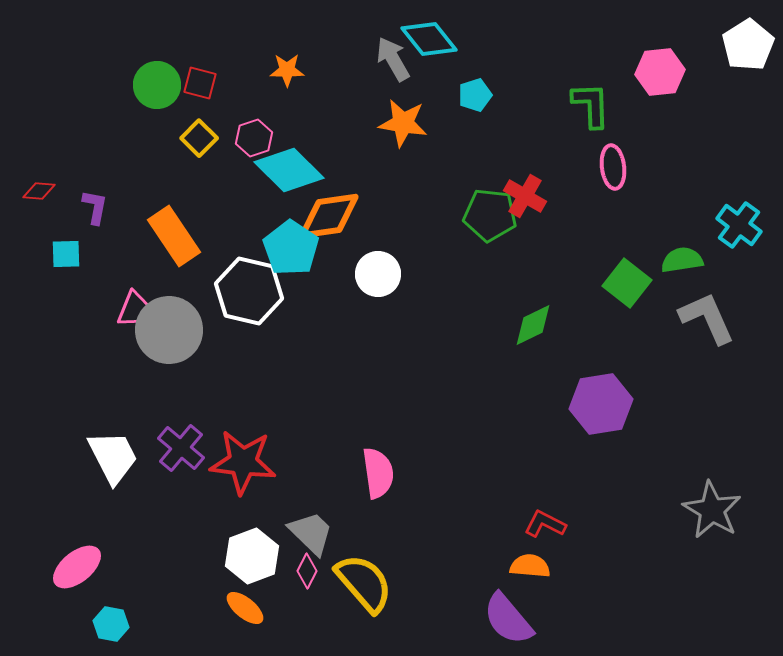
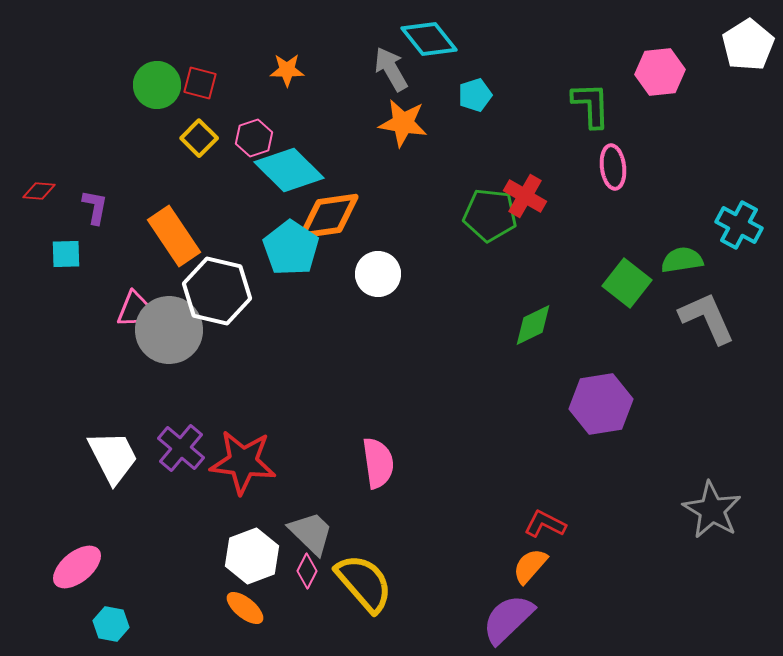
gray arrow at (393, 59): moved 2 px left, 10 px down
cyan cross at (739, 225): rotated 9 degrees counterclockwise
white hexagon at (249, 291): moved 32 px left
pink semicircle at (378, 473): moved 10 px up
orange semicircle at (530, 566): rotated 54 degrees counterclockwise
purple semicircle at (508, 619): rotated 86 degrees clockwise
